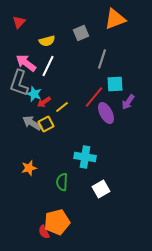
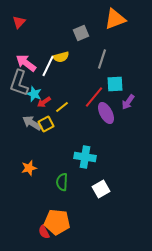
yellow semicircle: moved 14 px right, 16 px down
orange pentagon: rotated 20 degrees clockwise
